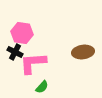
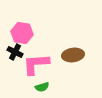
brown ellipse: moved 10 px left, 3 px down
pink L-shape: moved 3 px right, 1 px down
green semicircle: rotated 32 degrees clockwise
